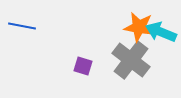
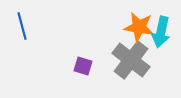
blue line: rotated 64 degrees clockwise
cyan arrow: rotated 100 degrees counterclockwise
